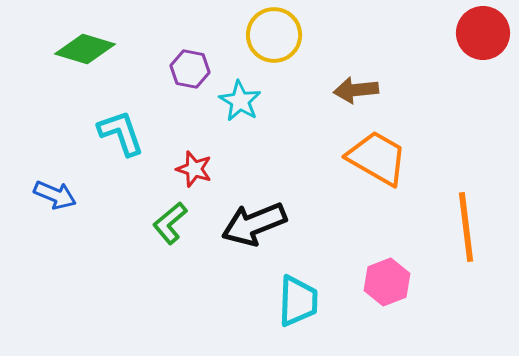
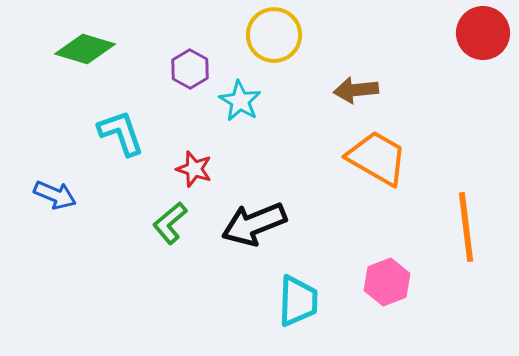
purple hexagon: rotated 18 degrees clockwise
